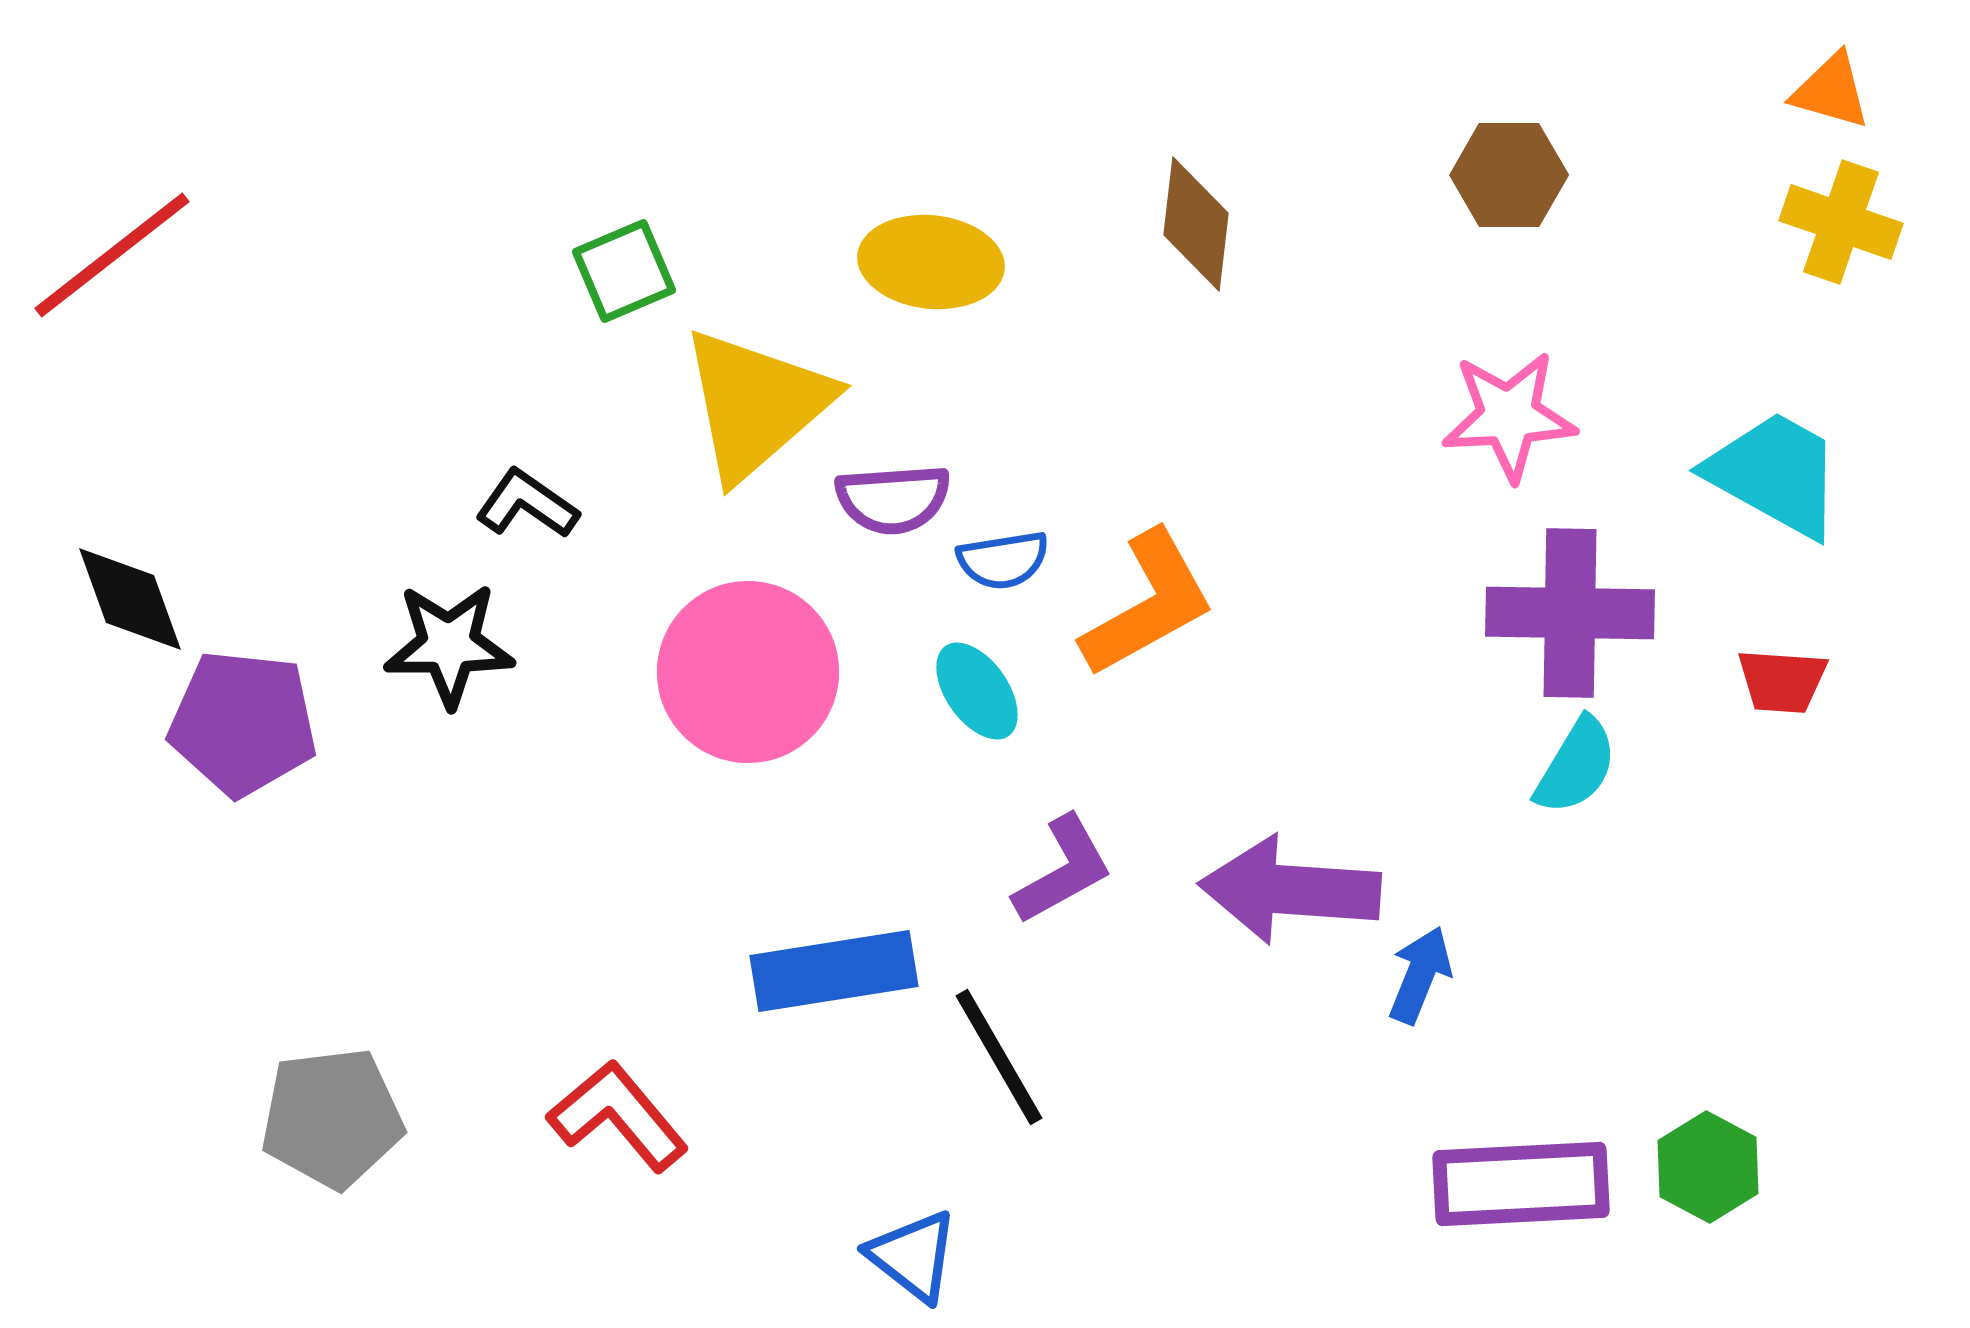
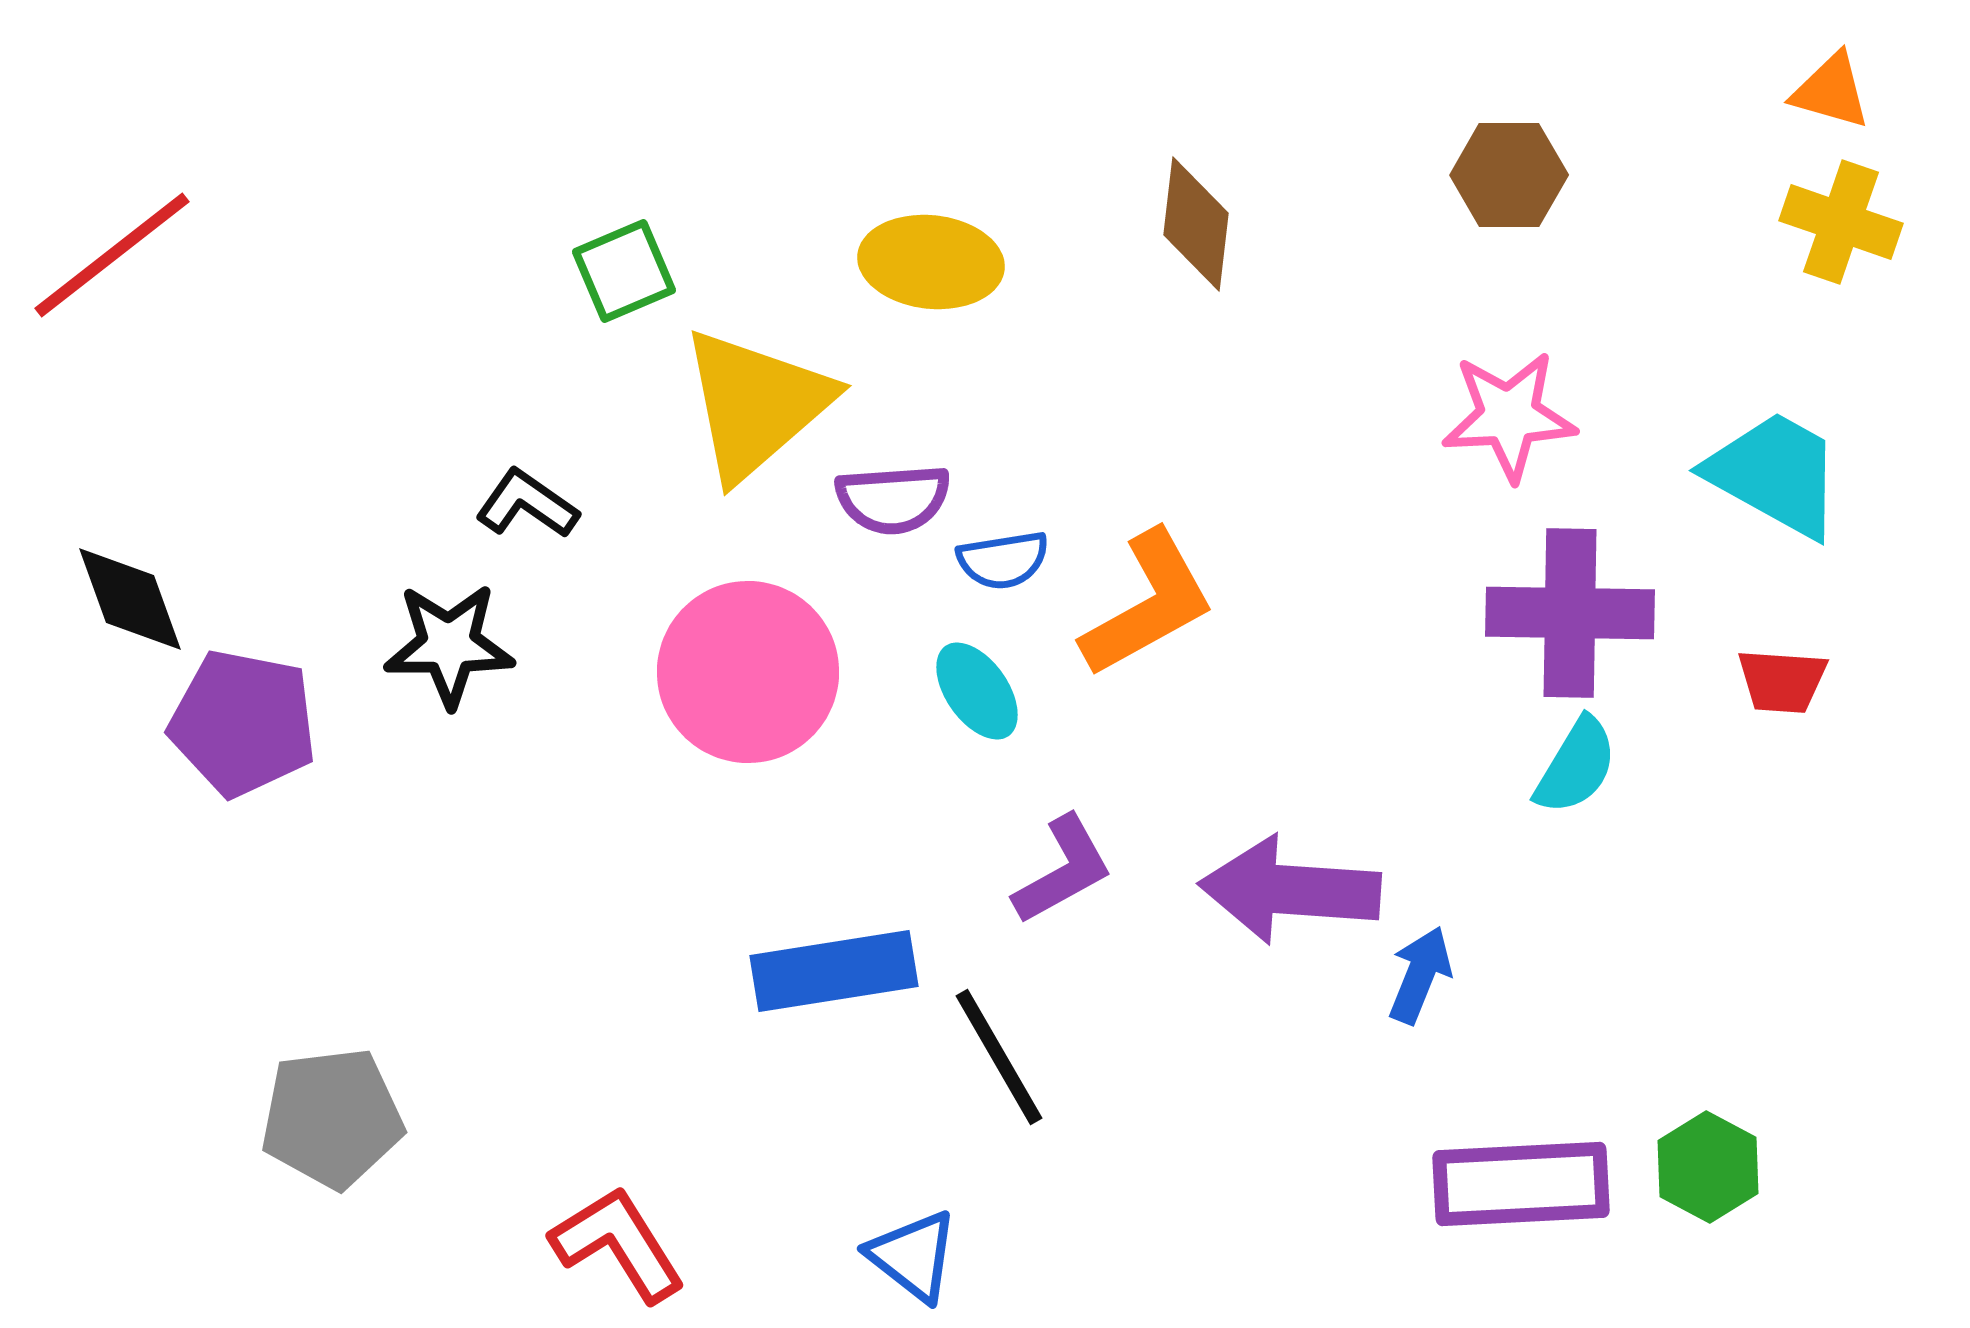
purple pentagon: rotated 5 degrees clockwise
red L-shape: moved 128 px down; rotated 8 degrees clockwise
